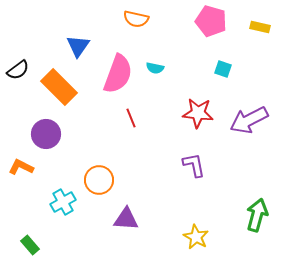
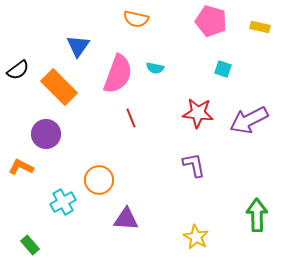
green arrow: rotated 16 degrees counterclockwise
